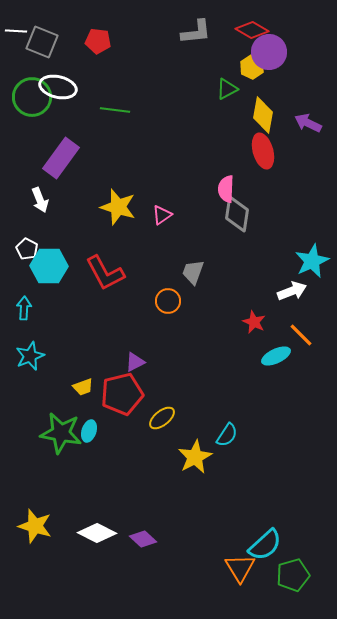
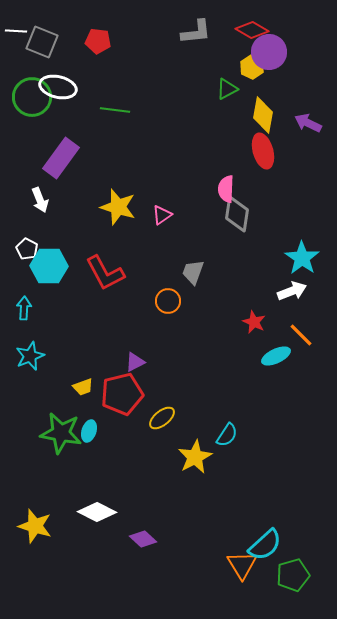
cyan star at (312, 261): moved 10 px left, 3 px up; rotated 12 degrees counterclockwise
white diamond at (97, 533): moved 21 px up
orange triangle at (240, 568): moved 2 px right, 3 px up
